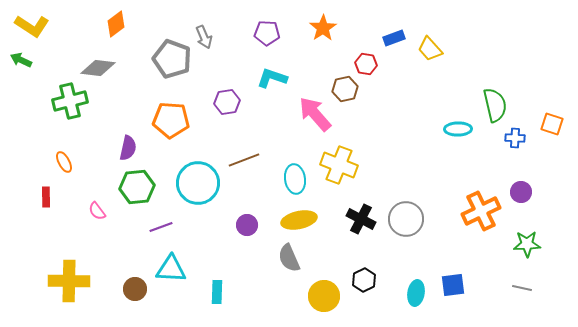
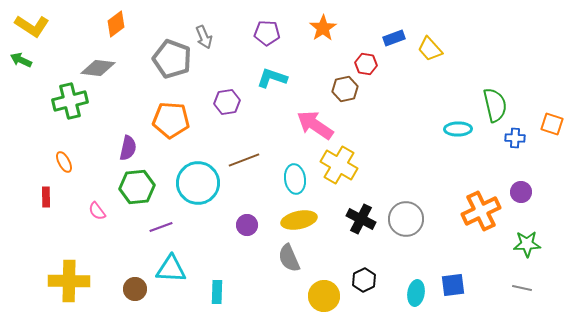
pink arrow at (315, 114): moved 11 px down; rotated 15 degrees counterclockwise
yellow cross at (339, 165): rotated 9 degrees clockwise
